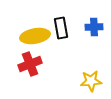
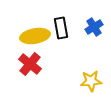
blue cross: rotated 30 degrees counterclockwise
red cross: rotated 30 degrees counterclockwise
